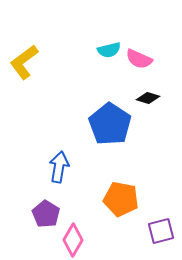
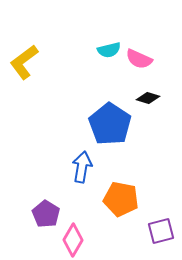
blue arrow: moved 23 px right
